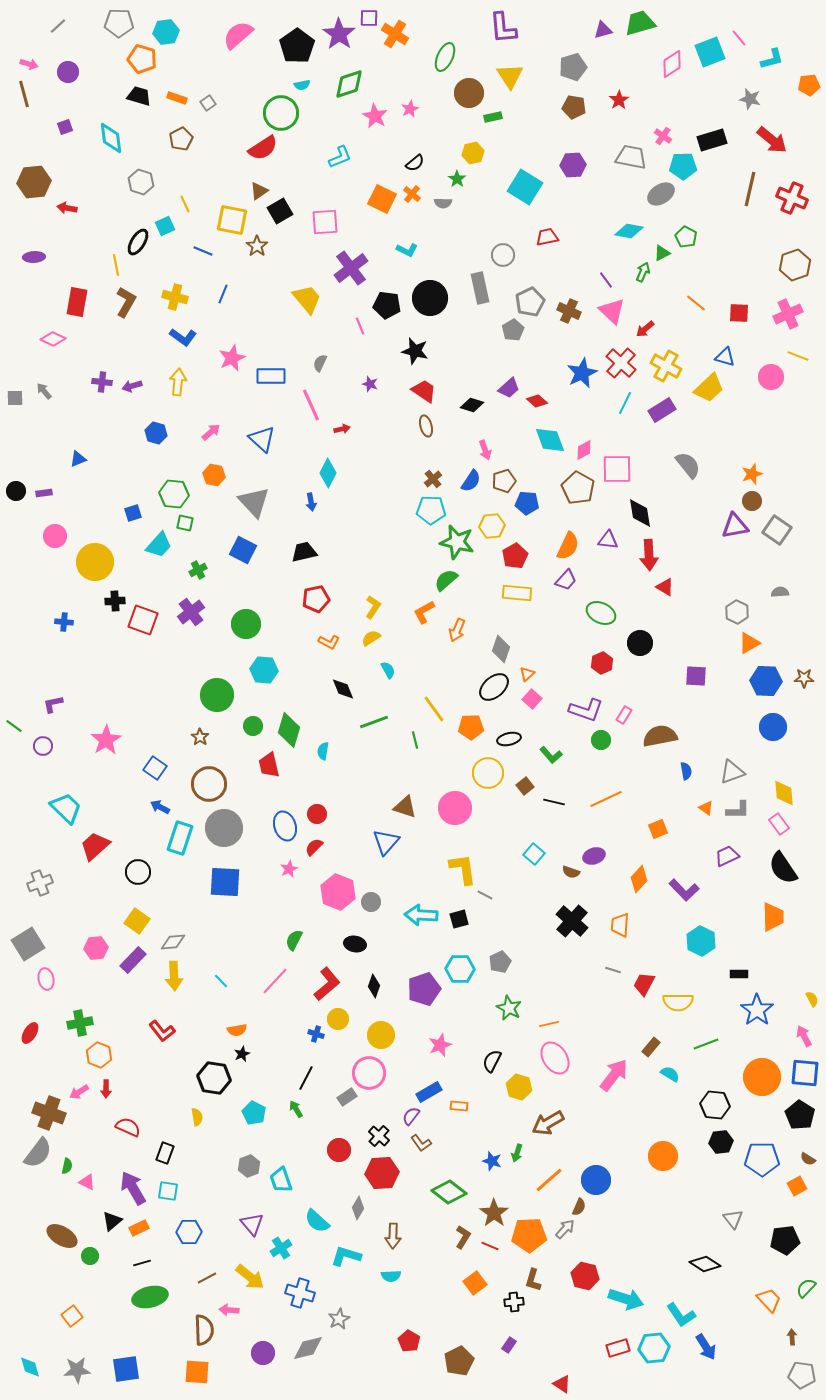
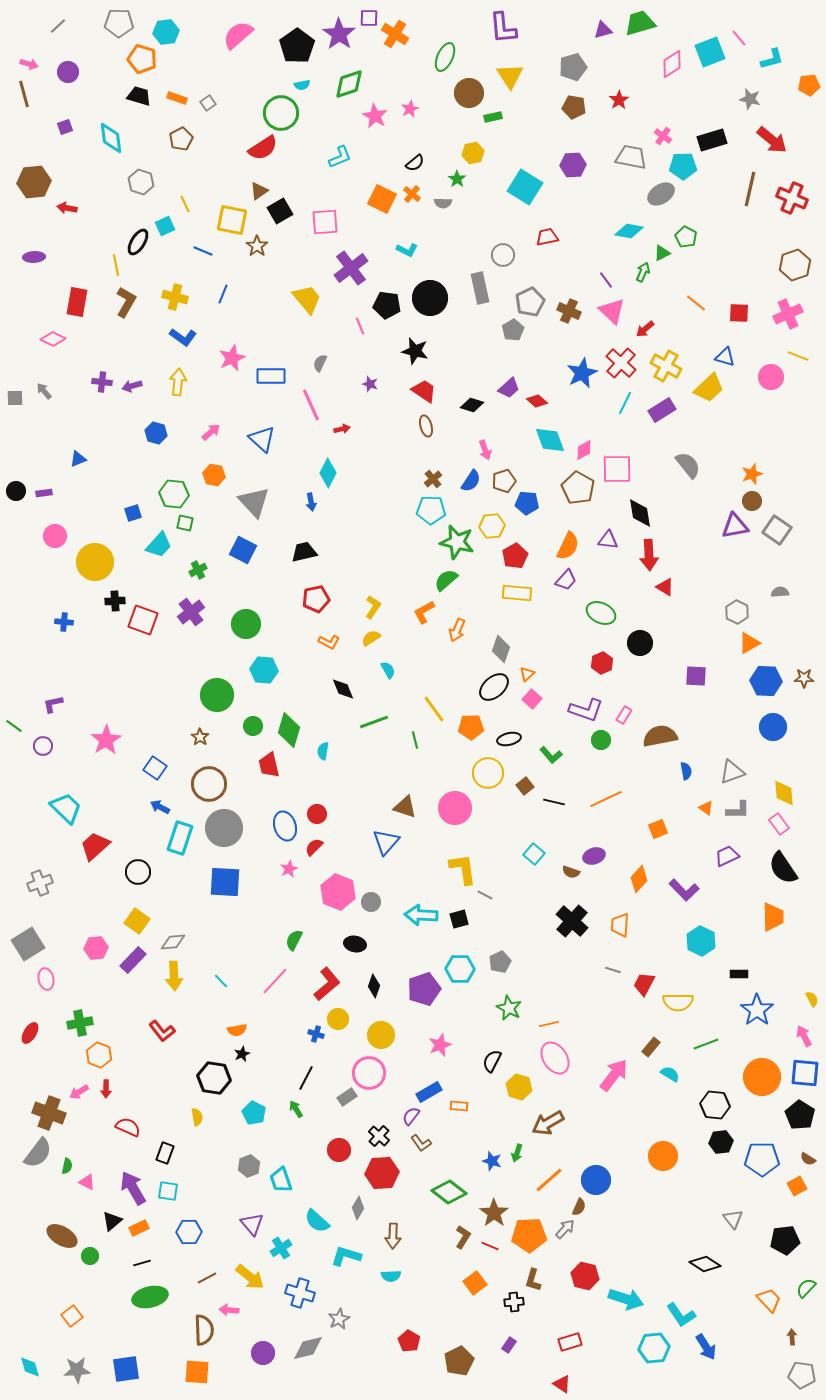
red rectangle at (618, 1348): moved 48 px left, 6 px up
